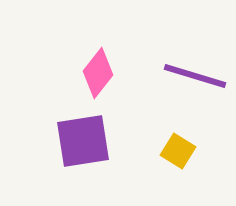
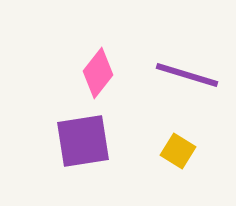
purple line: moved 8 px left, 1 px up
